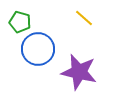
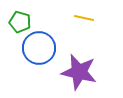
yellow line: rotated 30 degrees counterclockwise
blue circle: moved 1 px right, 1 px up
